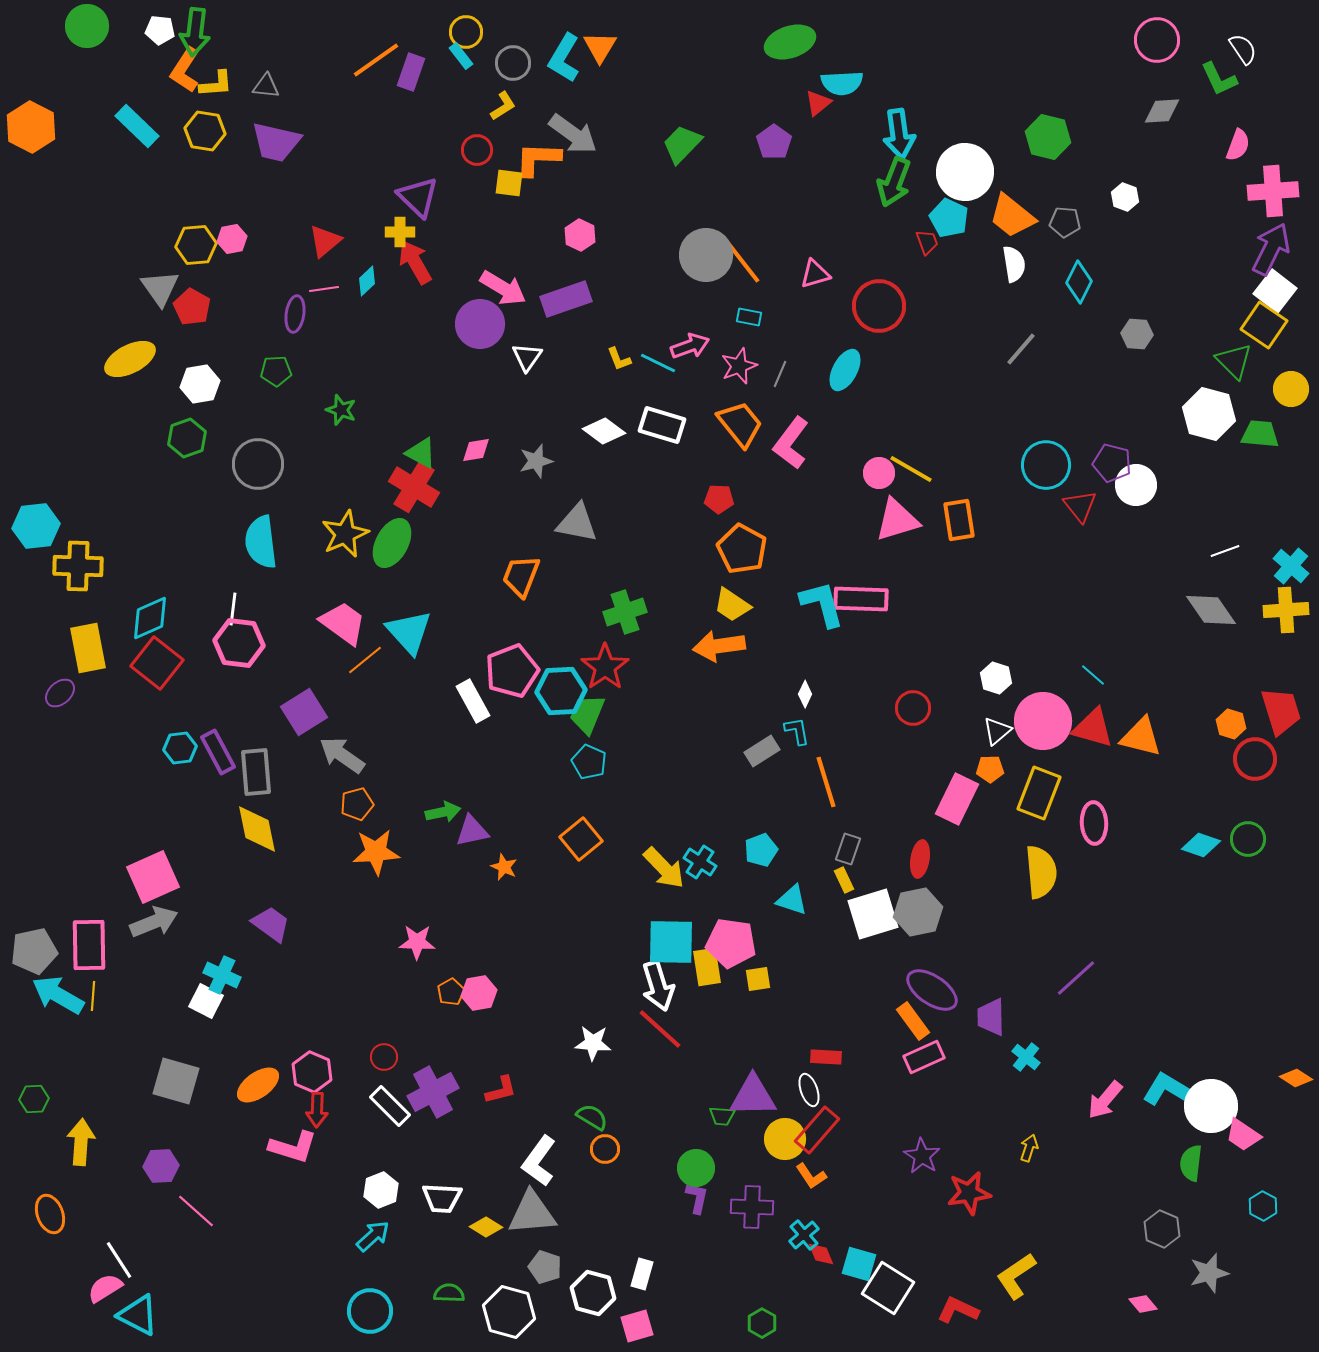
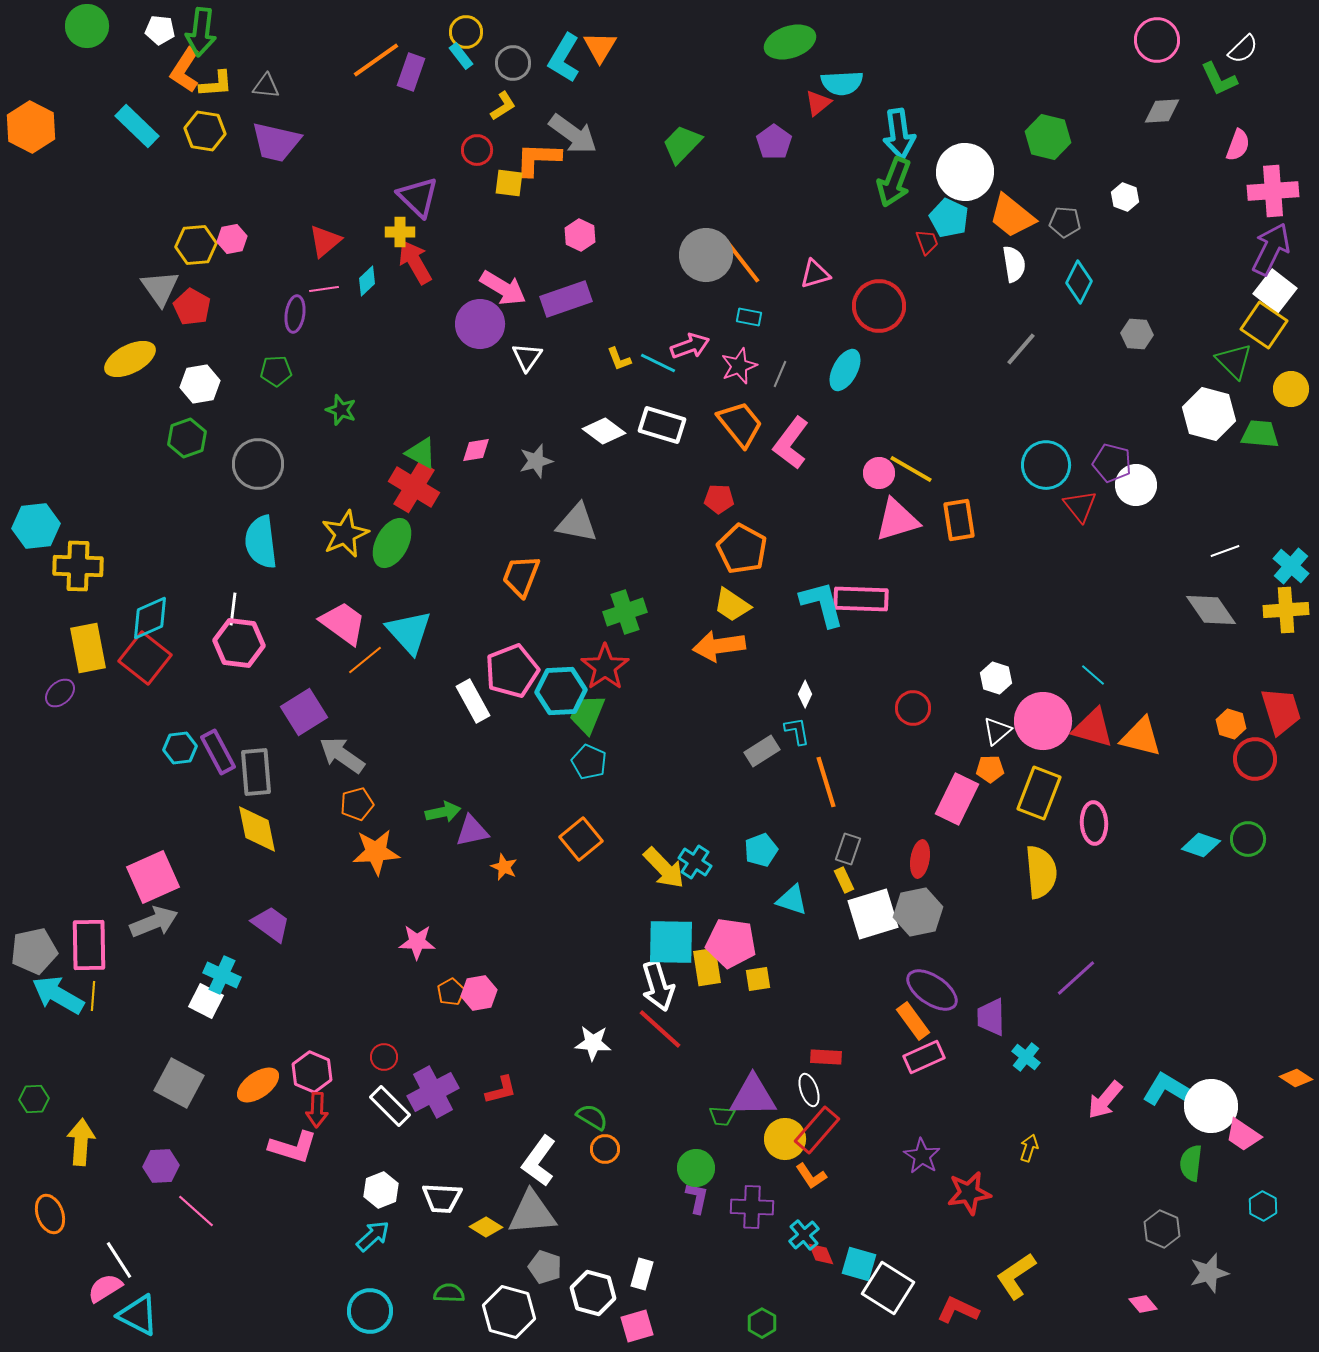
green arrow at (195, 32): moved 6 px right
white semicircle at (1243, 49): rotated 80 degrees clockwise
red square at (157, 663): moved 12 px left, 5 px up
cyan cross at (700, 862): moved 5 px left
gray square at (176, 1081): moved 3 px right, 2 px down; rotated 12 degrees clockwise
